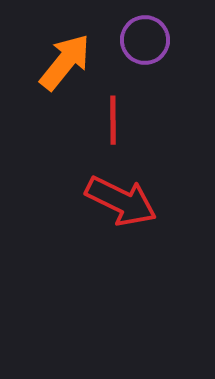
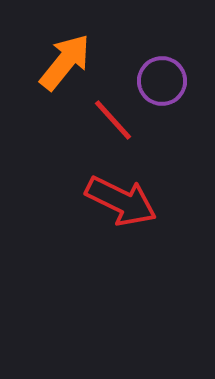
purple circle: moved 17 px right, 41 px down
red line: rotated 42 degrees counterclockwise
